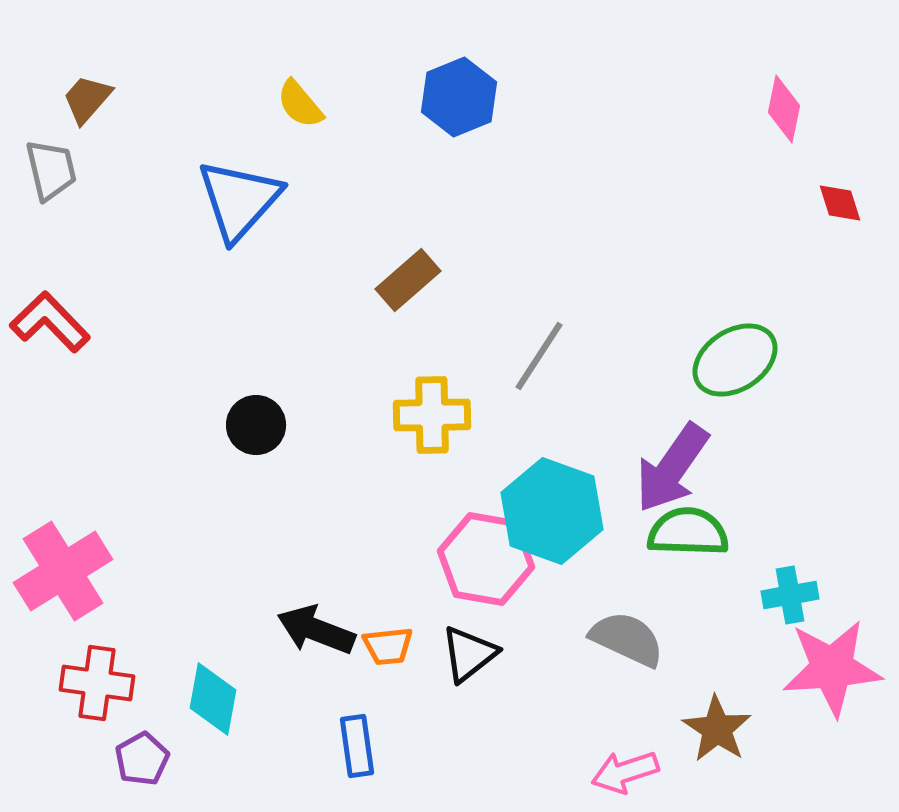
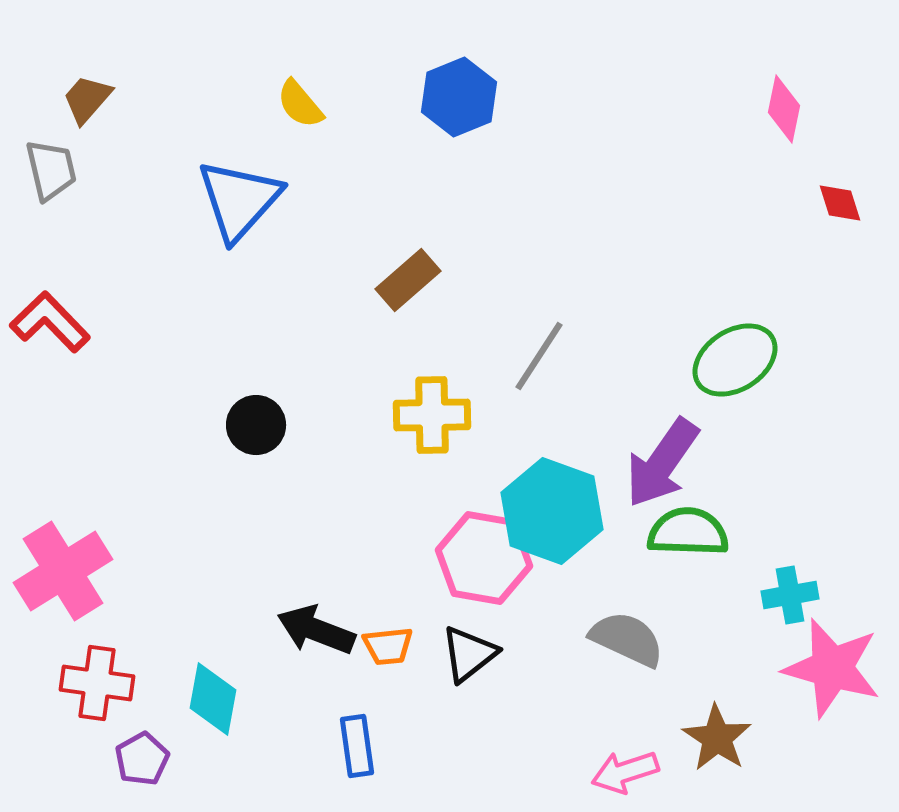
purple arrow: moved 10 px left, 5 px up
pink hexagon: moved 2 px left, 1 px up
pink star: rotated 20 degrees clockwise
brown star: moved 9 px down
